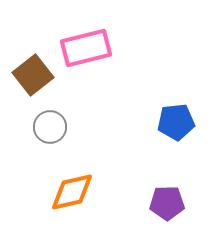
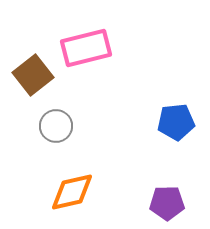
gray circle: moved 6 px right, 1 px up
